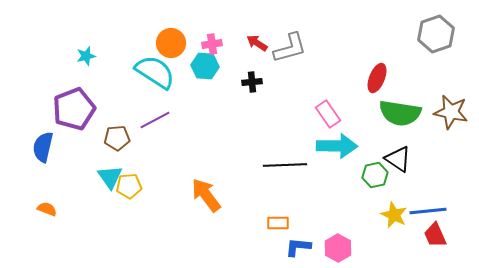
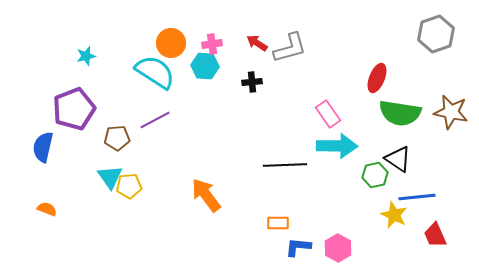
blue line: moved 11 px left, 14 px up
